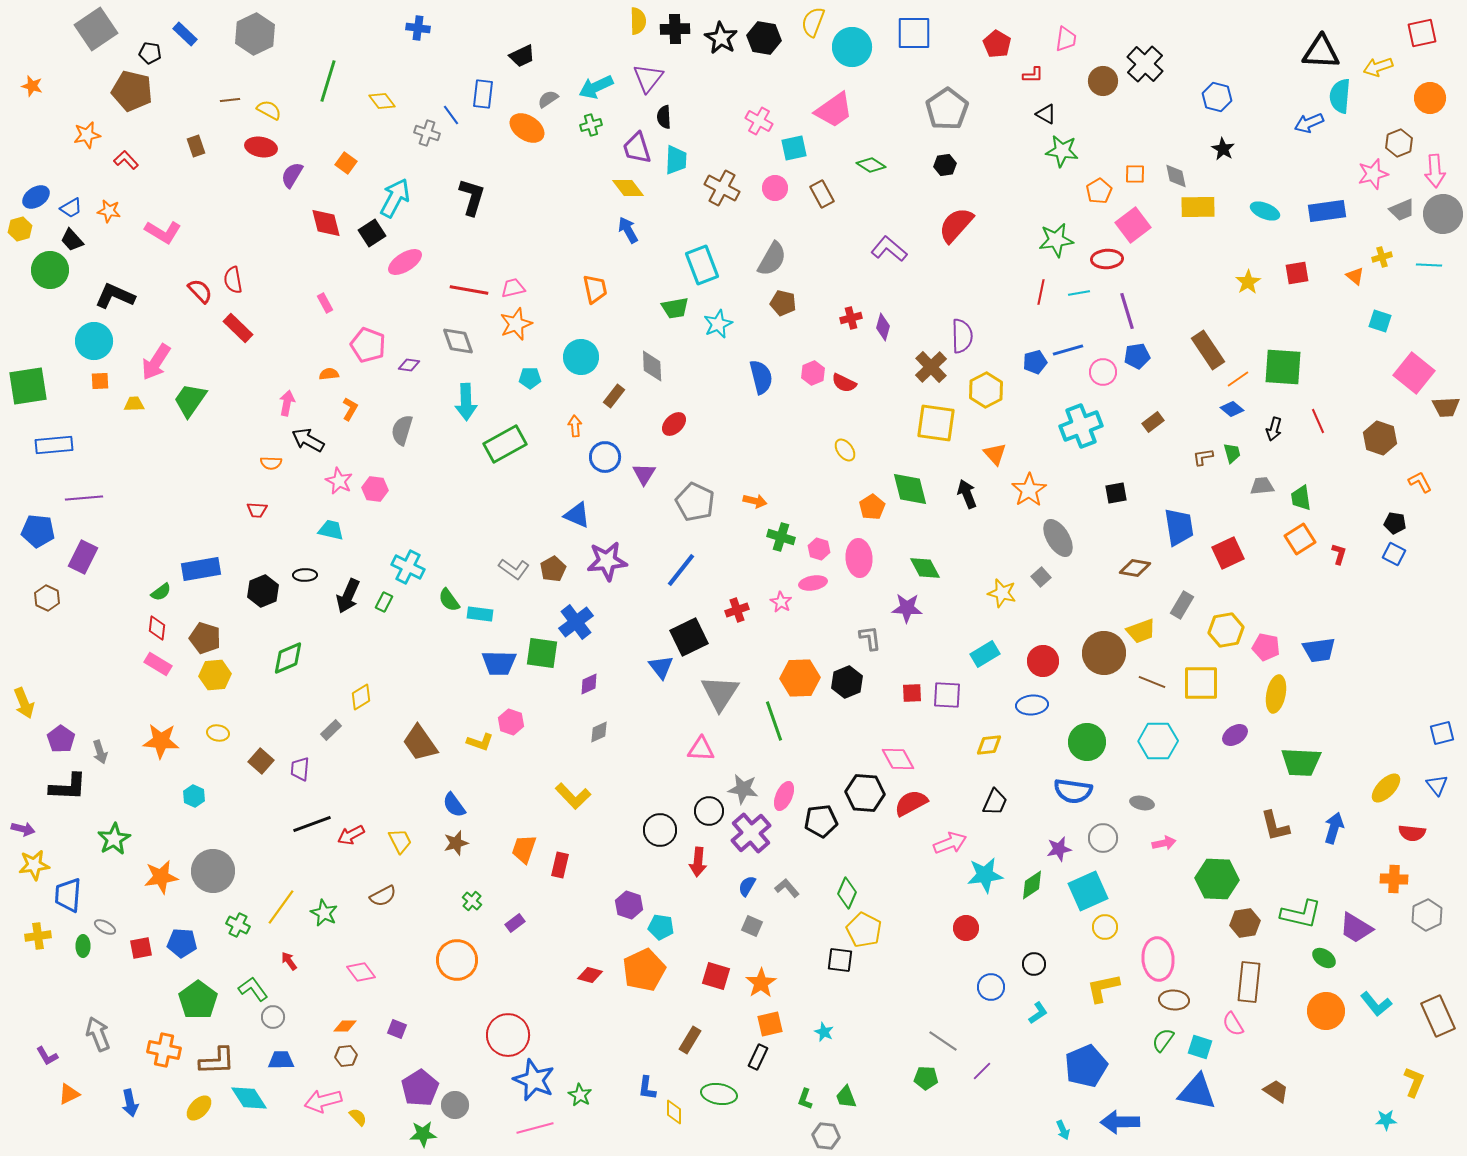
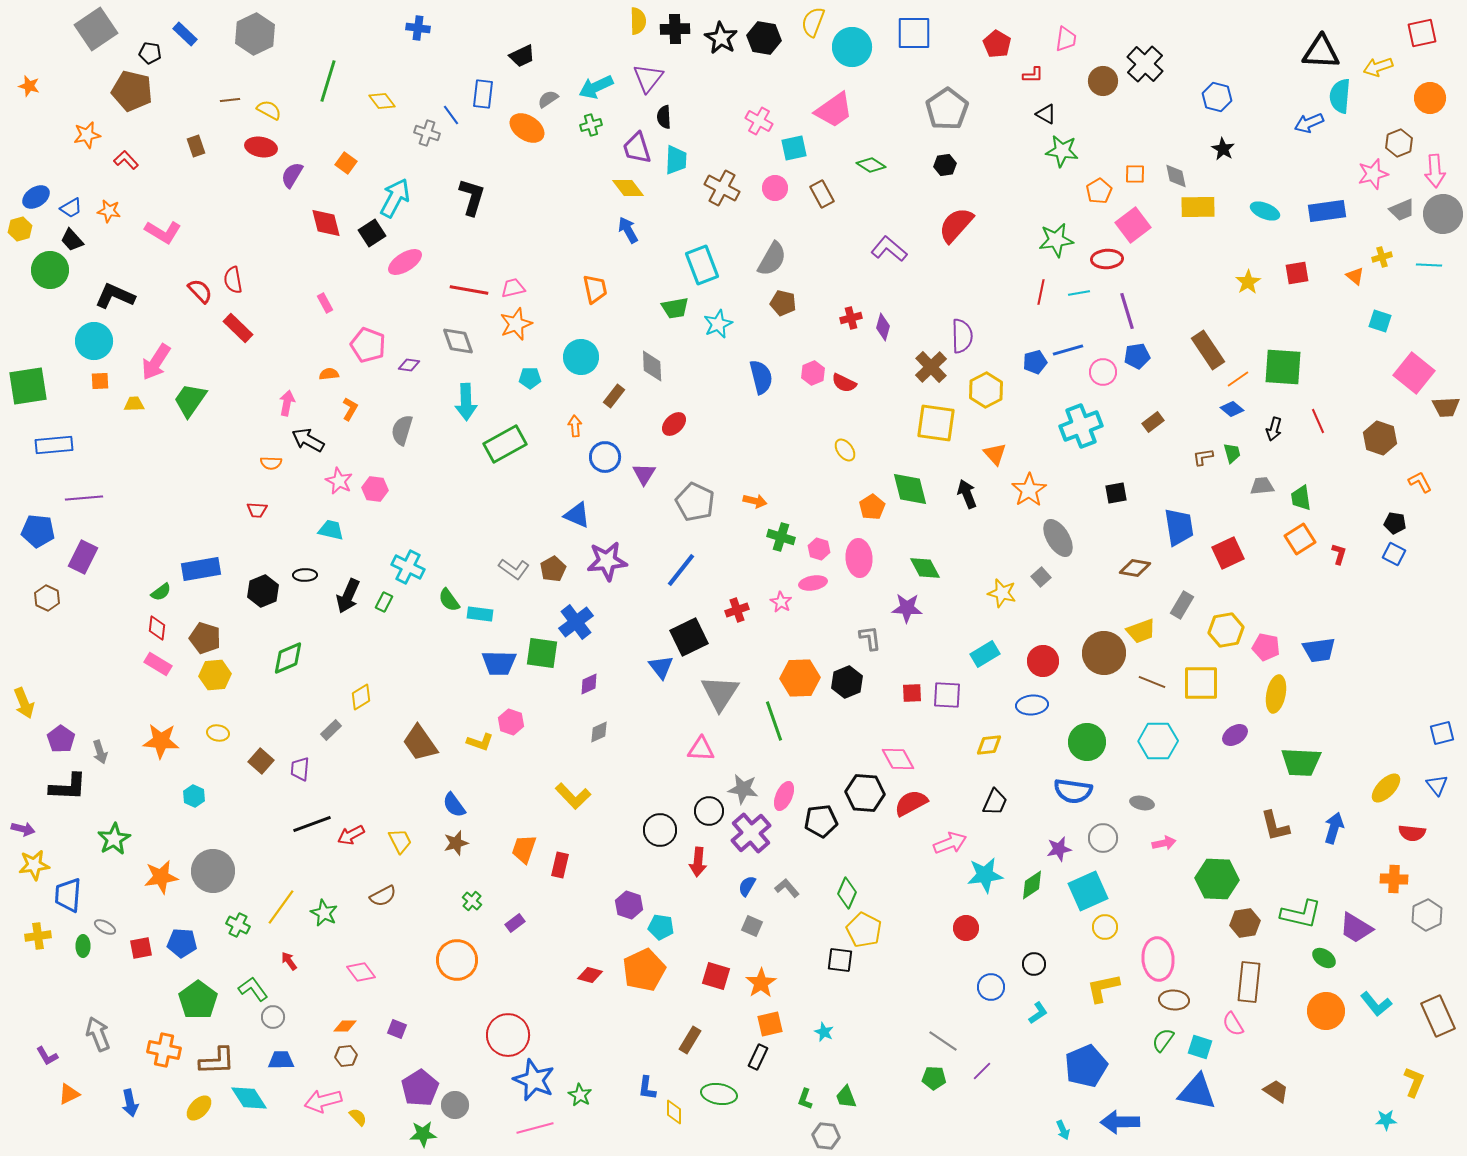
orange star at (32, 86): moved 3 px left
green pentagon at (926, 1078): moved 8 px right
